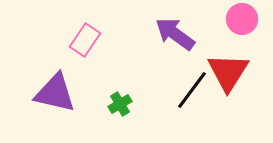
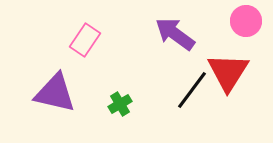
pink circle: moved 4 px right, 2 px down
